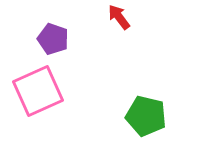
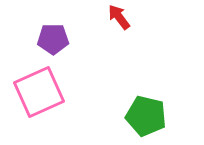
purple pentagon: rotated 20 degrees counterclockwise
pink square: moved 1 px right, 1 px down
